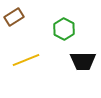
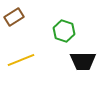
green hexagon: moved 2 px down; rotated 10 degrees counterclockwise
yellow line: moved 5 px left
